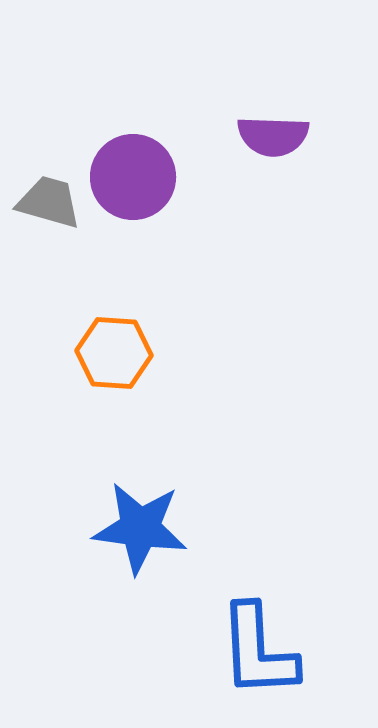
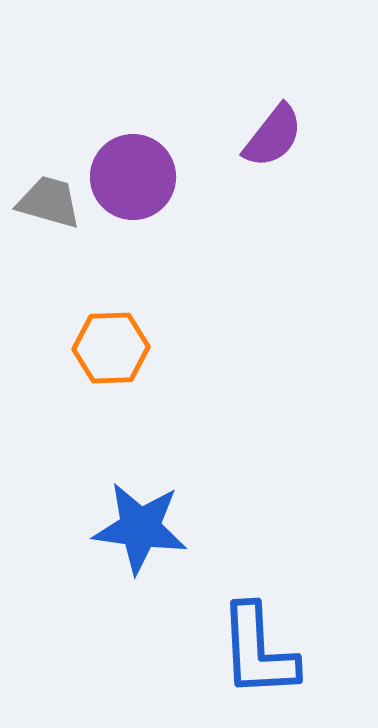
purple semicircle: rotated 54 degrees counterclockwise
orange hexagon: moved 3 px left, 5 px up; rotated 6 degrees counterclockwise
